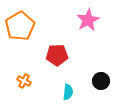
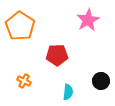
orange pentagon: rotated 8 degrees counterclockwise
